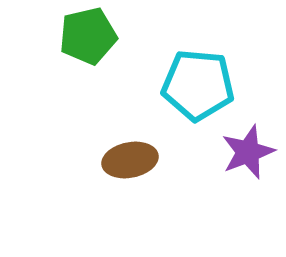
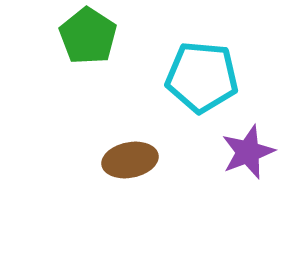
green pentagon: rotated 26 degrees counterclockwise
cyan pentagon: moved 4 px right, 8 px up
